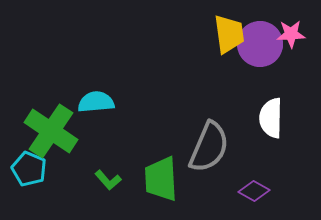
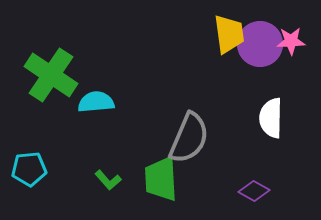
pink star: moved 7 px down
green cross: moved 56 px up
gray semicircle: moved 20 px left, 9 px up
cyan pentagon: rotated 28 degrees counterclockwise
